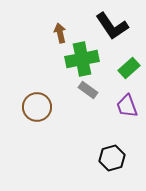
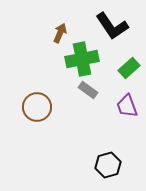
brown arrow: rotated 36 degrees clockwise
black hexagon: moved 4 px left, 7 px down
